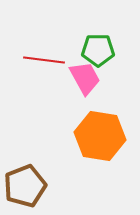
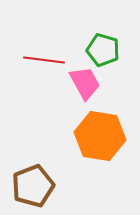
green pentagon: moved 5 px right; rotated 16 degrees clockwise
pink trapezoid: moved 5 px down
brown pentagon: moved 8 px right
